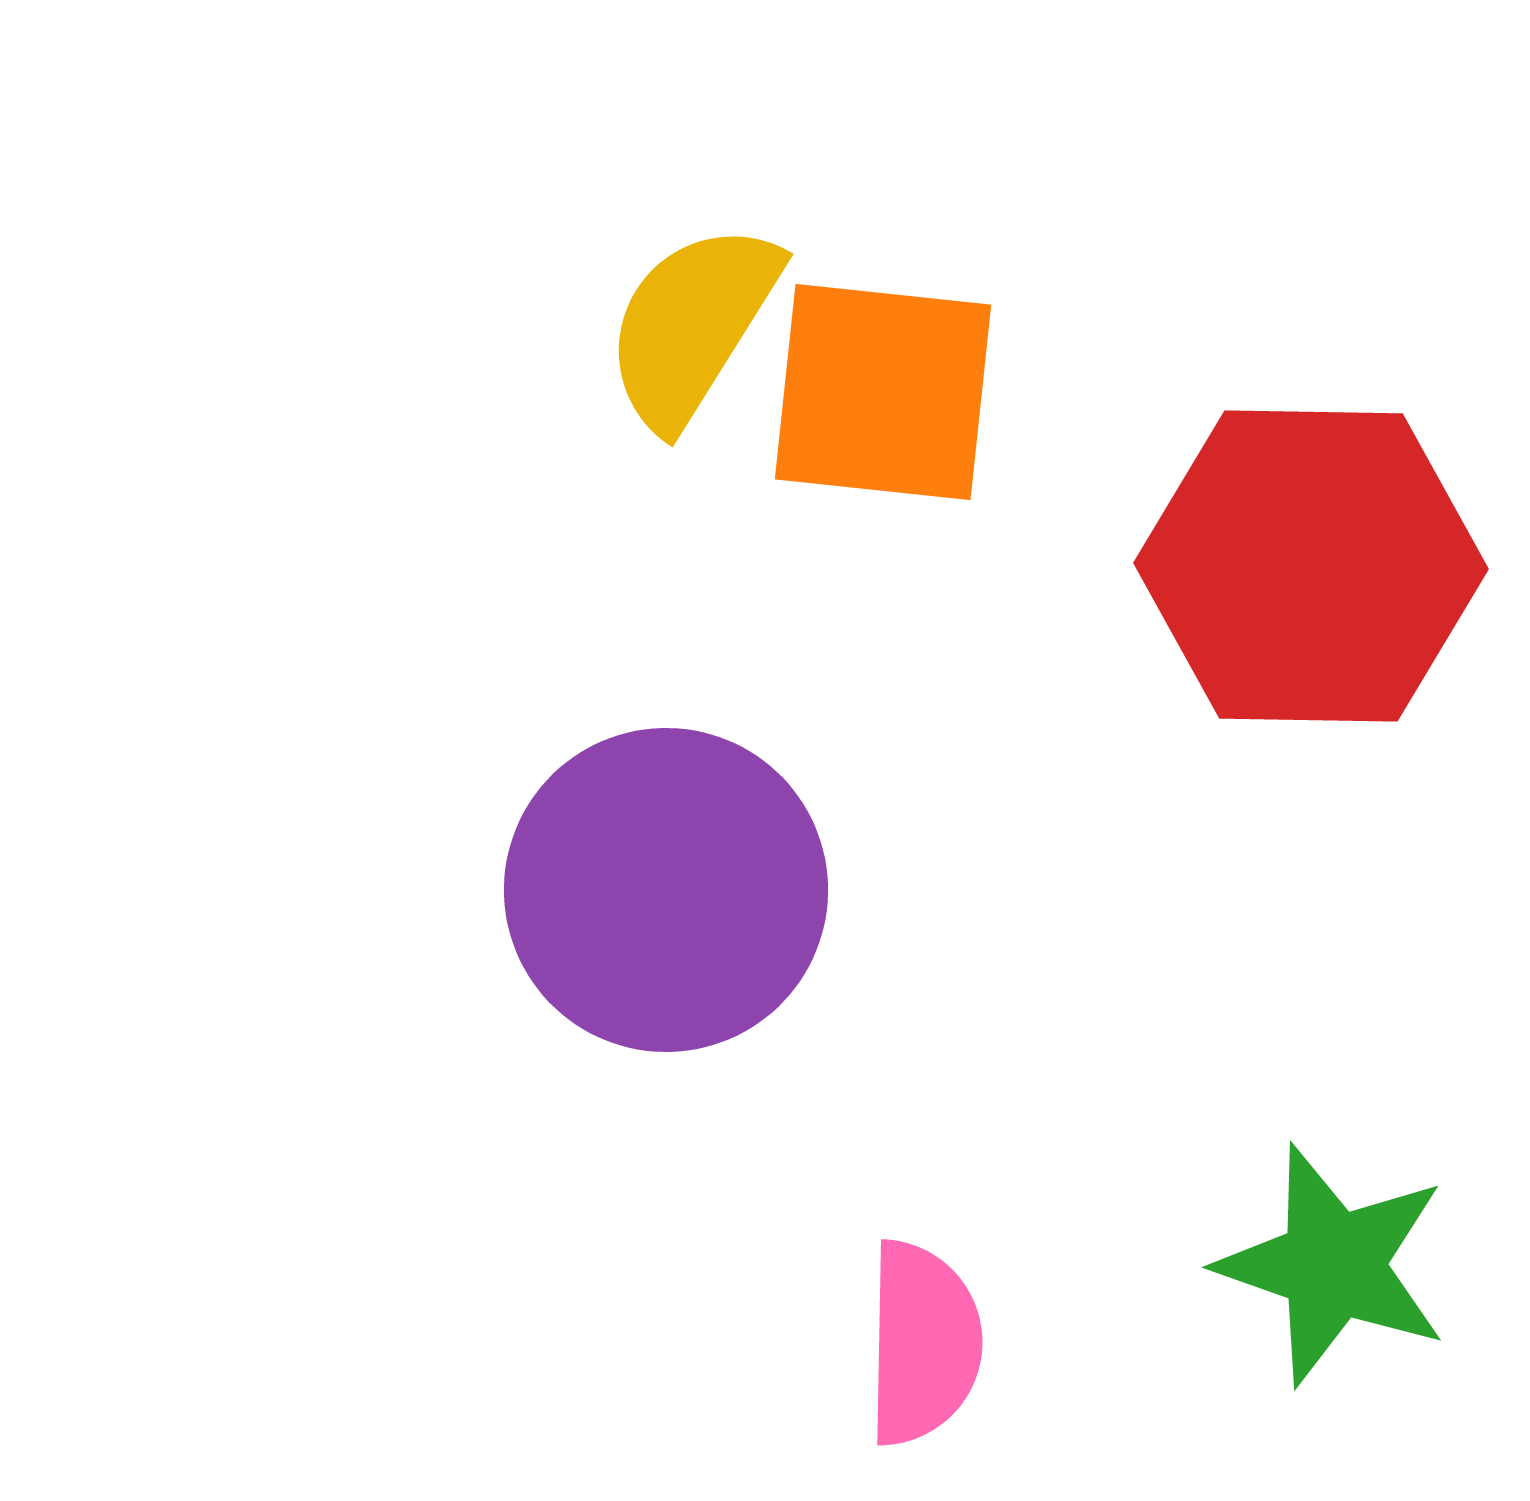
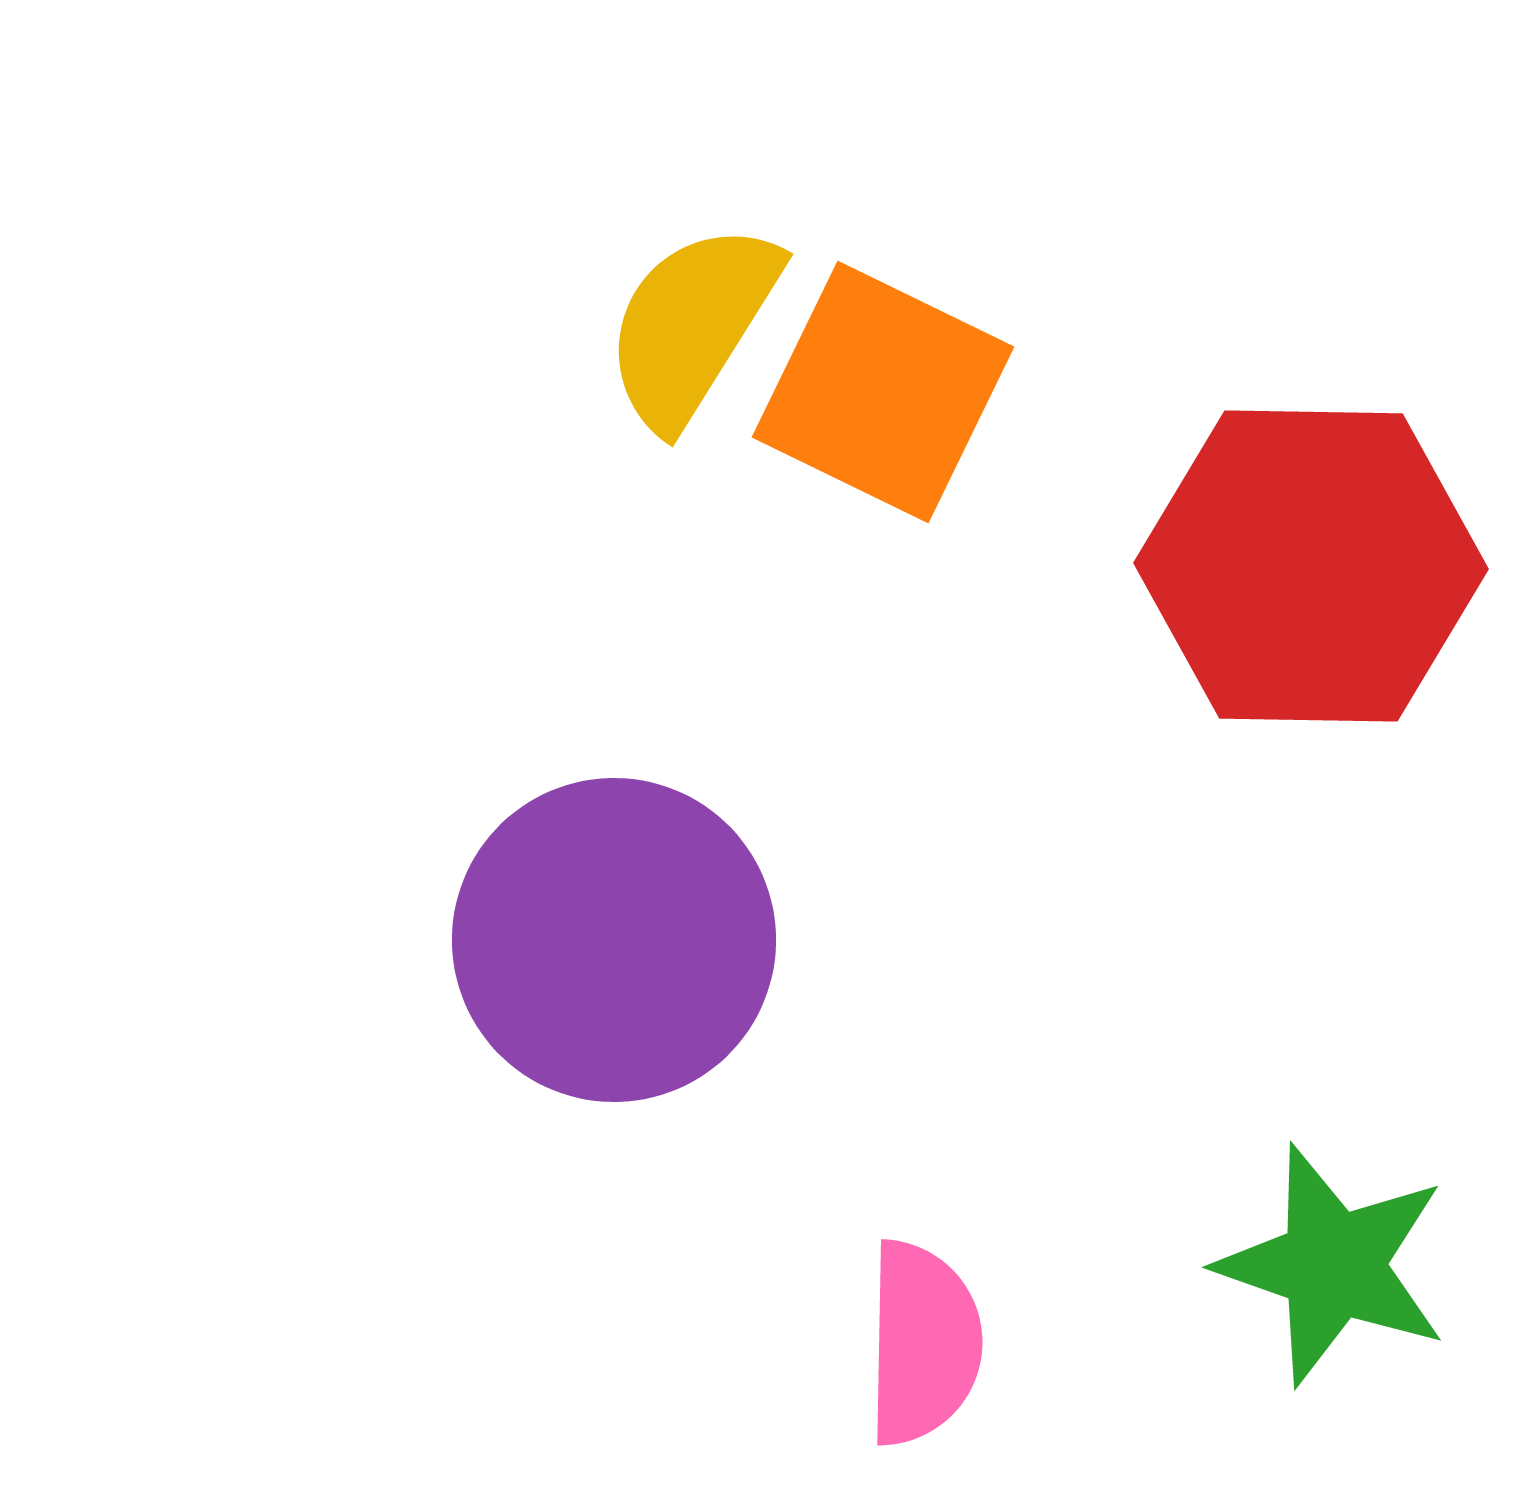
orange square: rotated 20 degrees clockwise
purple circle: moved 52 px left, 50 px down
